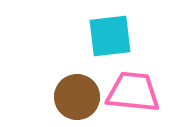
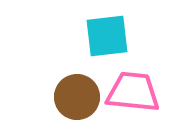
cyan square: moved 3 px left
